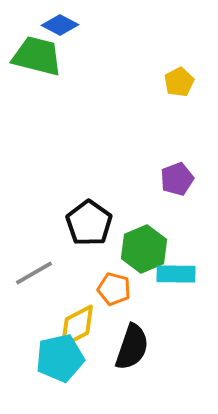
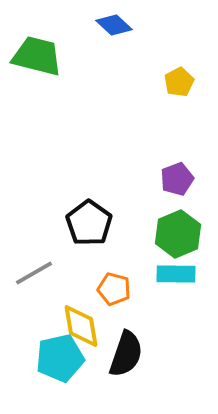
blue diamond: moved 54 px right; rotated 15 degrees clockwise
green hexagon: moved 34 px right, 15 px up
yellow diamond: moved 4 px right; rotated 72 degrees counterclockwise
black semicircle: moved 6 px left, 7 px down
